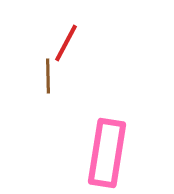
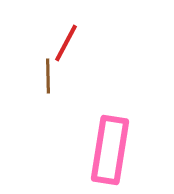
pink rectangle: moved 3 px right, 3 px up
